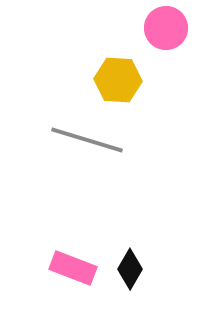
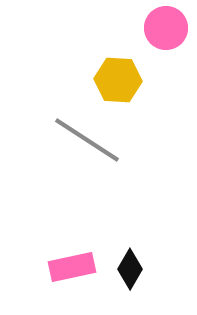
gray line: rotated 16 degrees clockwise
pink rectangle: moved 1 px left, 1 px up; rotated 33 degrees counterclockwise
